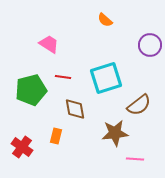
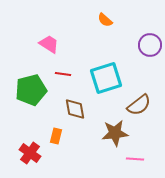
red line: moved 3 px up
red cross: moved 8 px right, 6 px down
